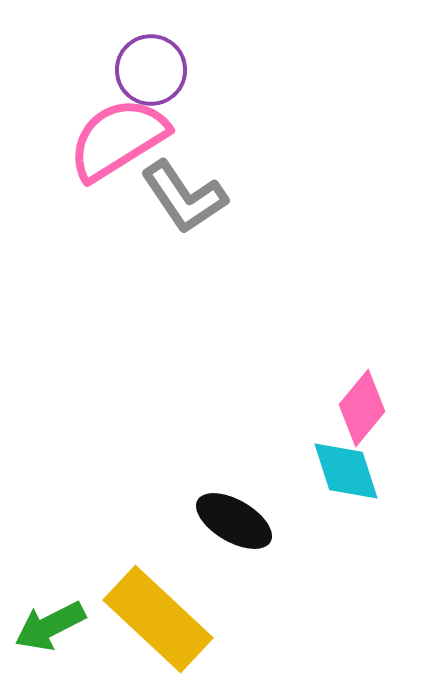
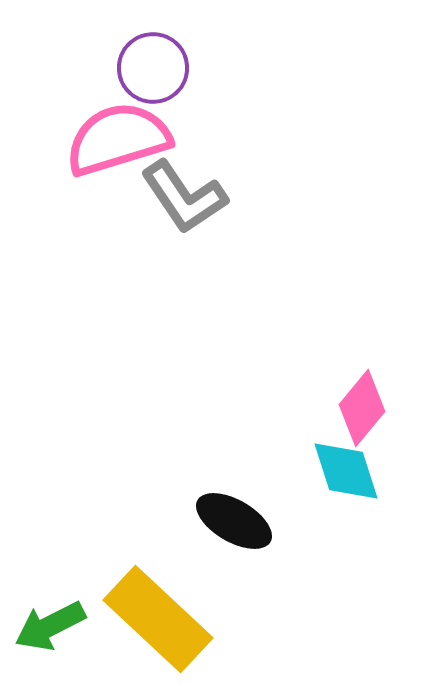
purple circle: moved 2 px right, 2 px up
pink semicircle: rotated 15 degrees clockwise
